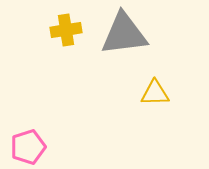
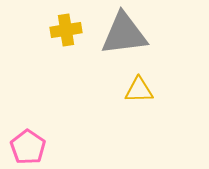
yellow triangle: moved 16 px left, 3 px up
pink pentagon: rotated 20 degrees counterclockwise
